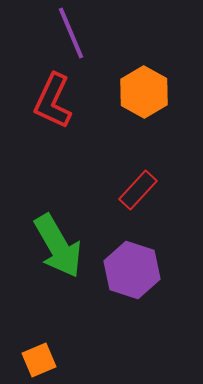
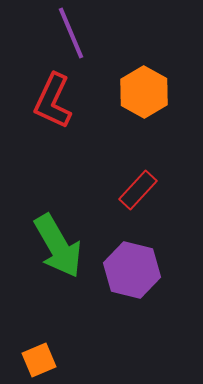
purple hexagon: rotated 4 degrees counterclockwise
